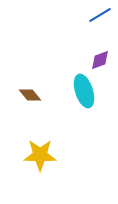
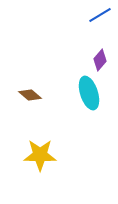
purple diamond: rotated 30 degrees counterclockwise
cyan ellipse: moved 5 px right, 2 px down
brown diamond: rotated 10 degrees counterclockwise
